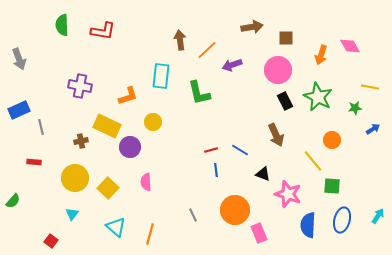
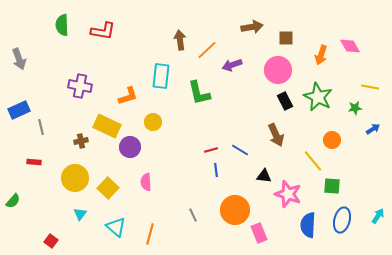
black triangle at (263, 174): moved 1 px right, 2 px down; rotated 14 degrees counterclockwise
cyan triangle at (72, 214): moved 8 px right
